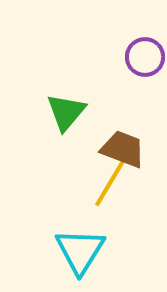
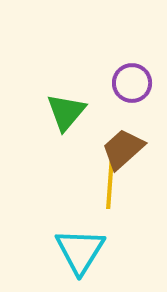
purple circle: moved 13 px left, 26 px down
brown trapezoid: rotated 63 degrees counterclockwise
yellow line: rotated 27 degrees counterclockwise
